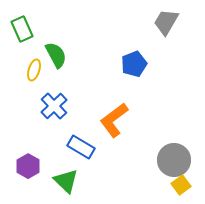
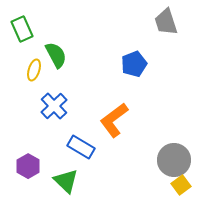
gray trapezoid: rotated 48 degrees counterclockwise
